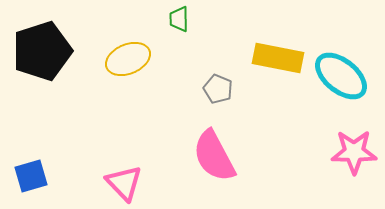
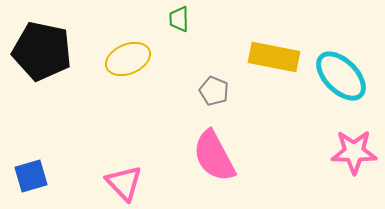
black pentagon: rotated 30 degrees clockwise
yellow rectangle: moved 4 px left, 1 px up
cyan ellipse: rotated 6 degrees clockwise
gray pentagon: moved 4 px left, 2 px down
